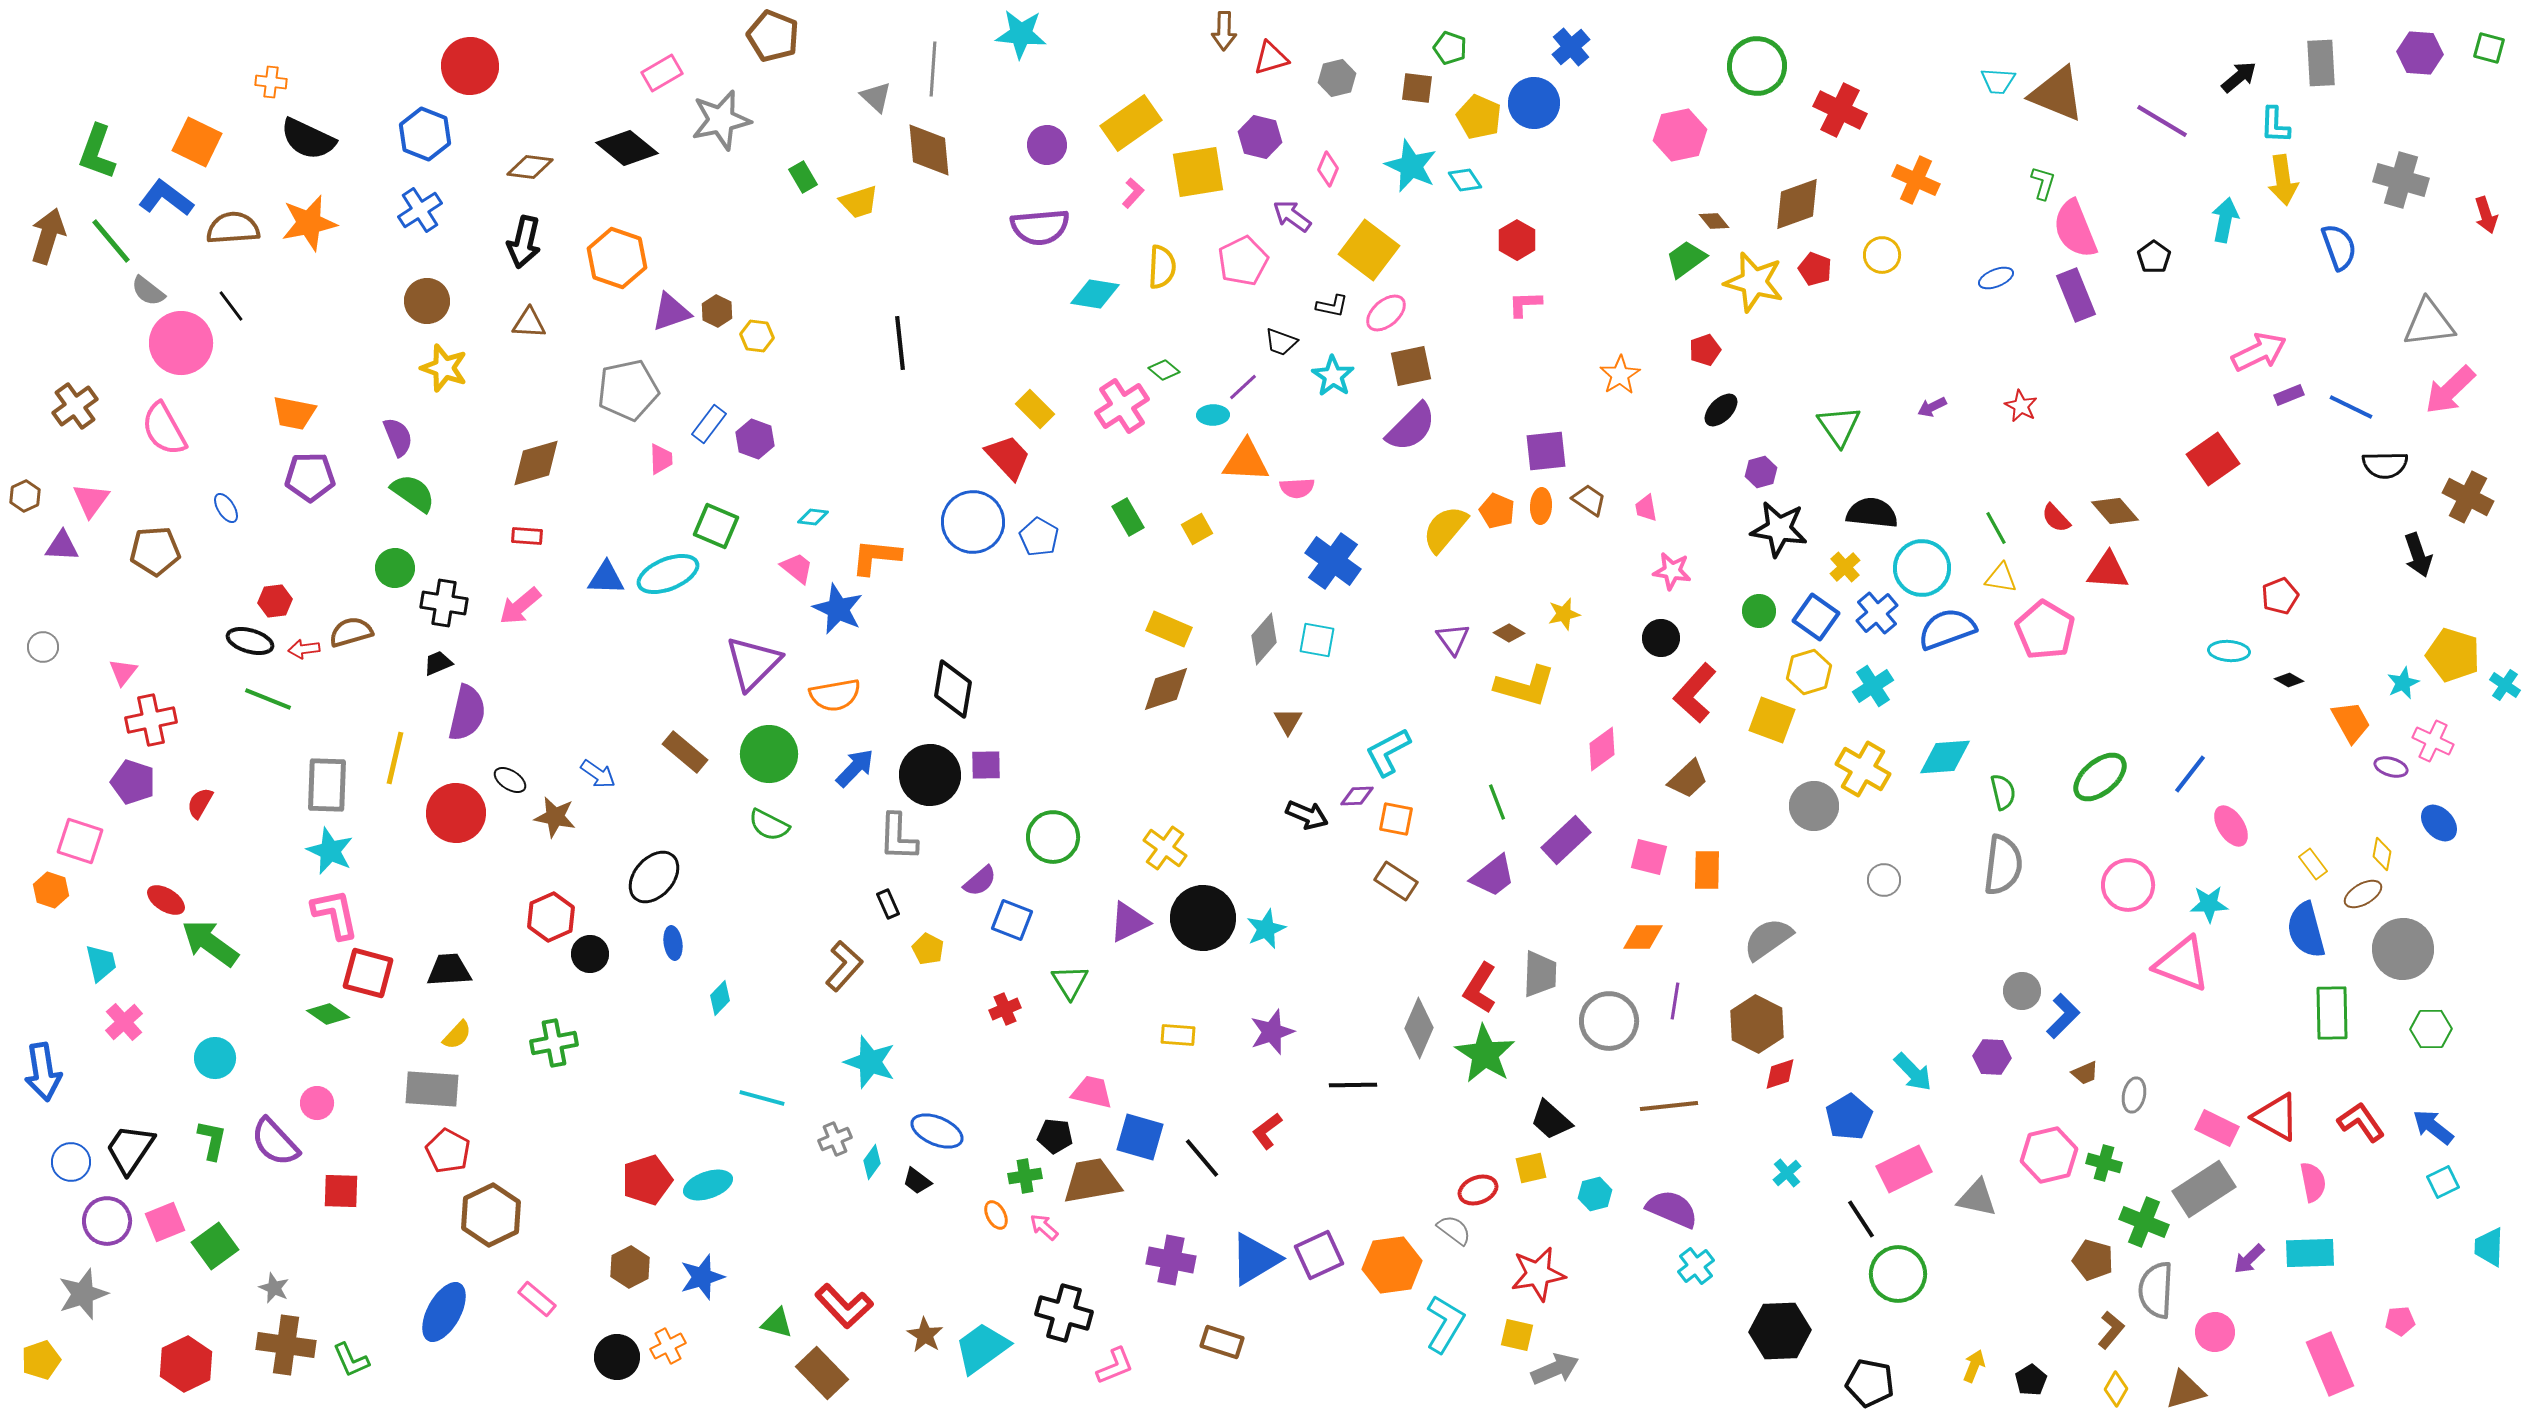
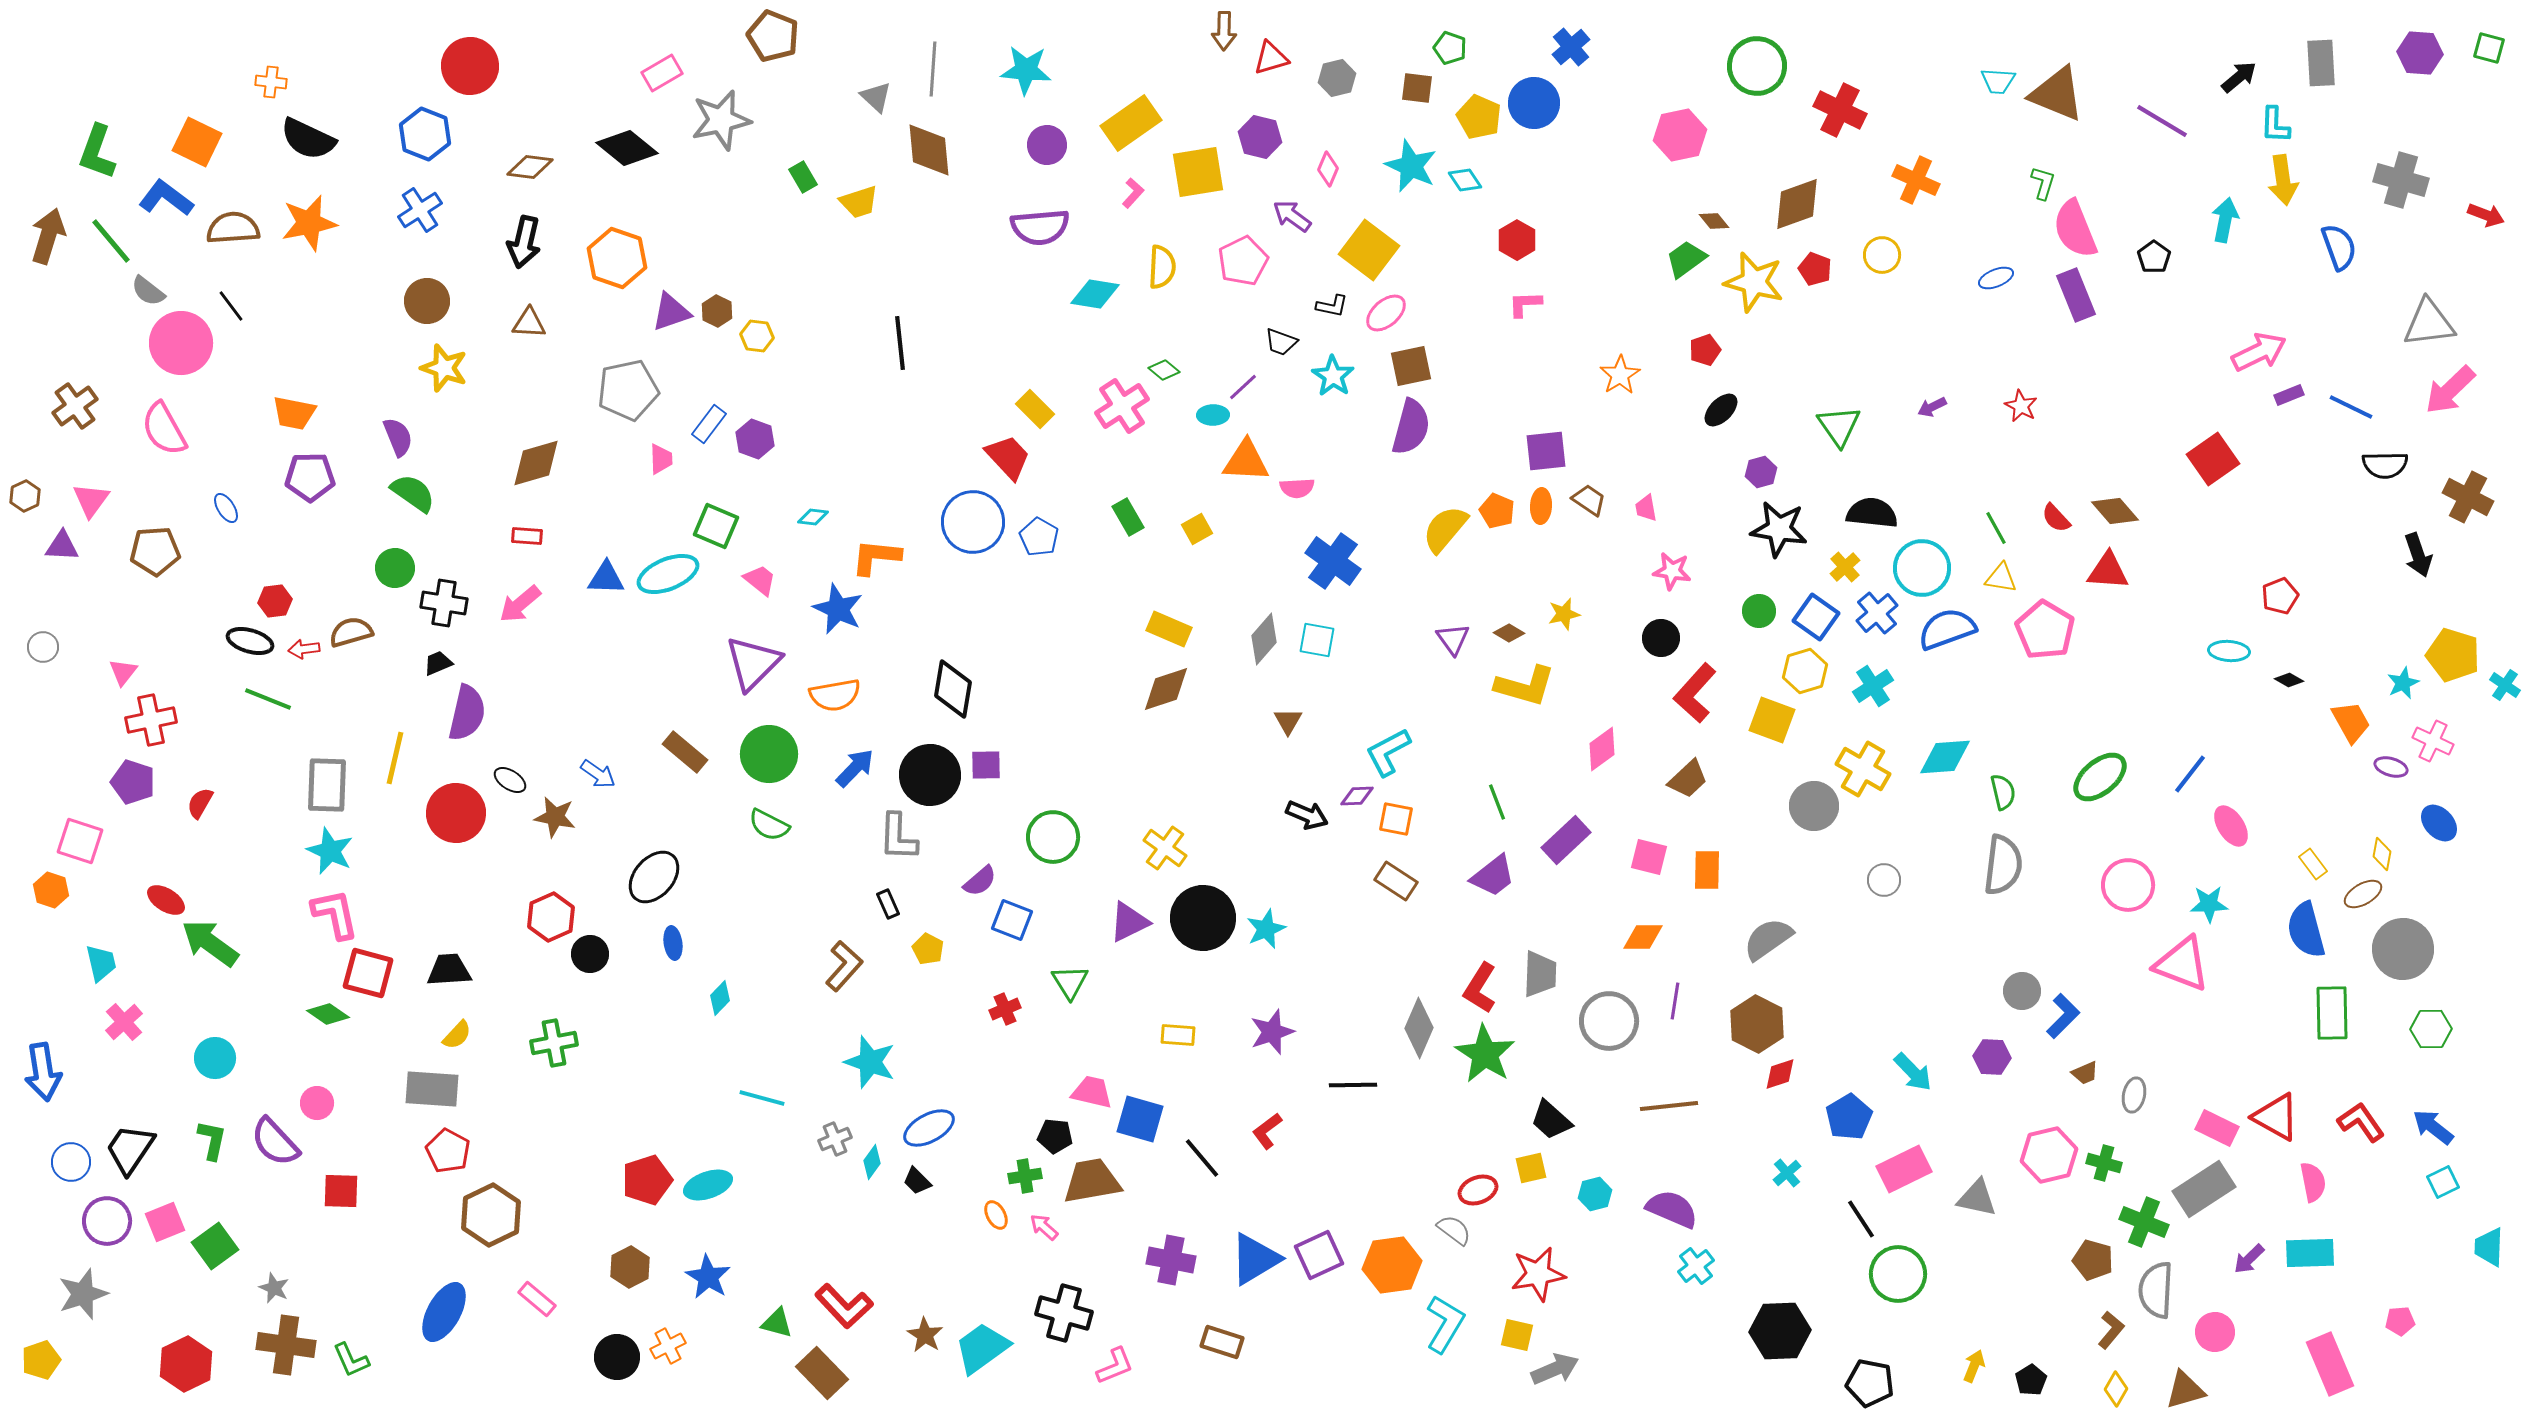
cyan star at (1021, 34): moved 5 px right, 36 px down
red arrow at (2486, 215): rotated 51 degrees counterclockwise
purple semicircle at (1411, 427): rotated 30 degrees counterclockwise
pink trapezoid at (797, 568): moved 37 px left, 12 px down
pink arrow at (520, 606): moved 2 px up
yellow hexagon at (1809, 672): moved 4 px left, 1 px up
blue ellipse at (937, 1131): moved 8 px left, 3 px up; rotated 51 degrees counterclockwise
blue square at (1140, 1137): moved 18 px up
black trapezoid at (917, 1181): rotated 8 degrees clockwise
blue star at (702, 1277): moved 6 px right; rotated 24 degrees counterclockwise
